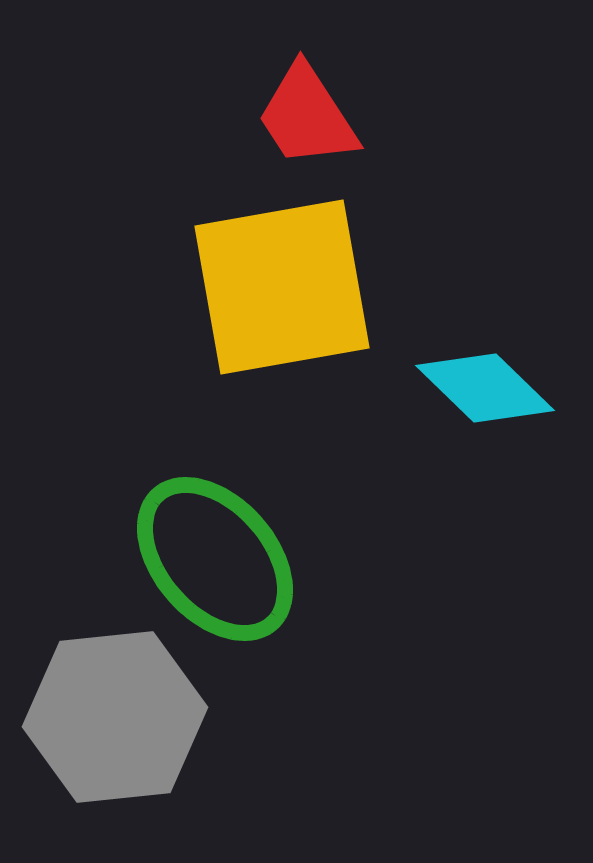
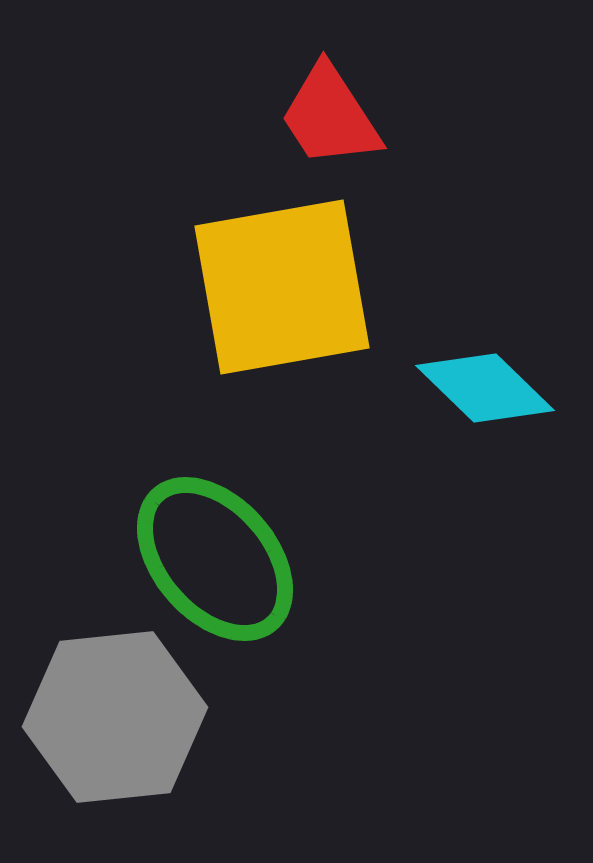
red trapezoid: moved 23 px right
